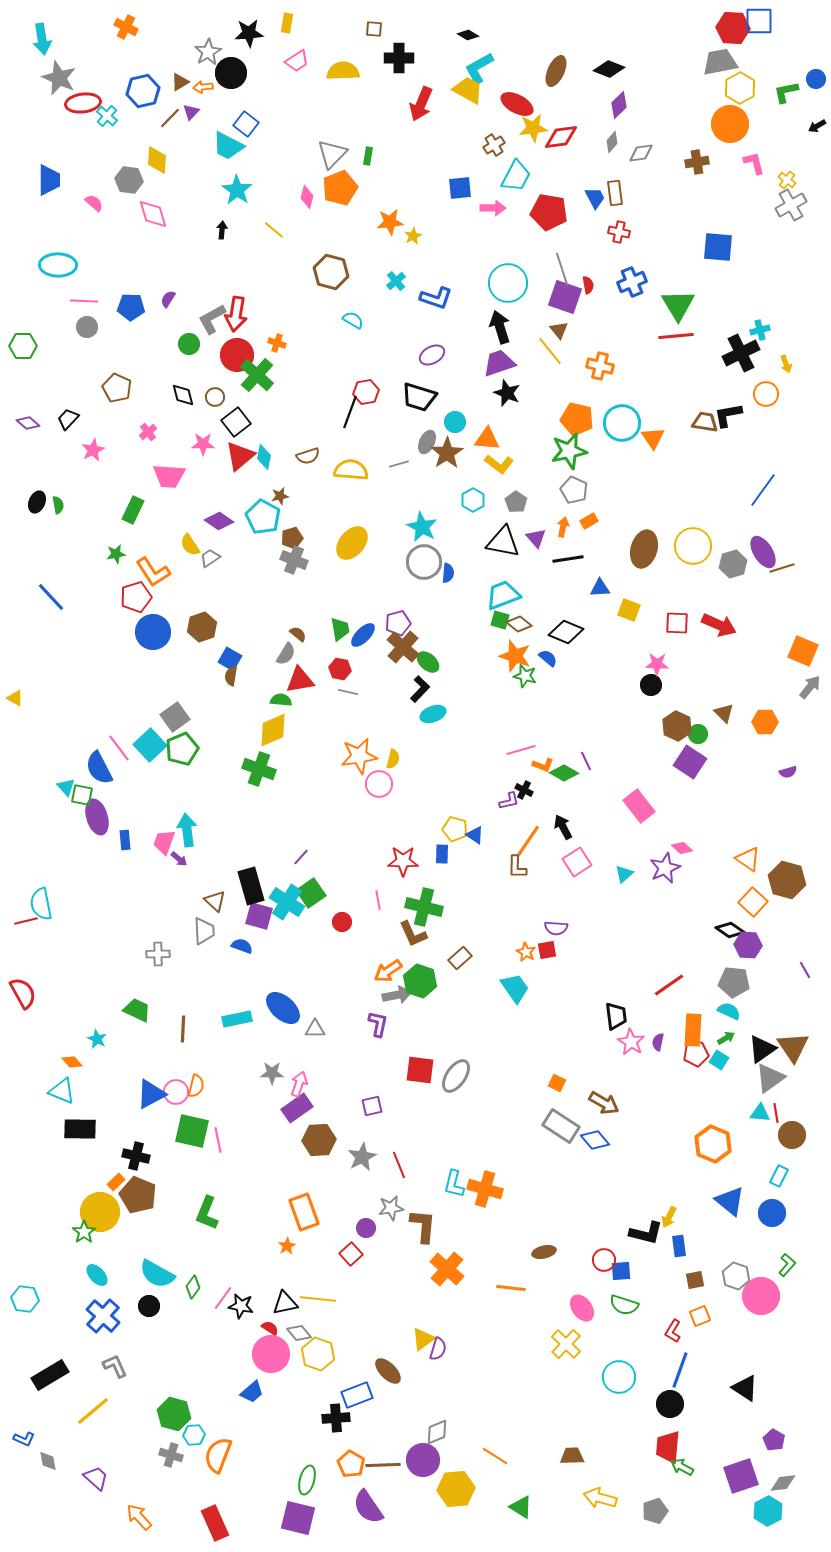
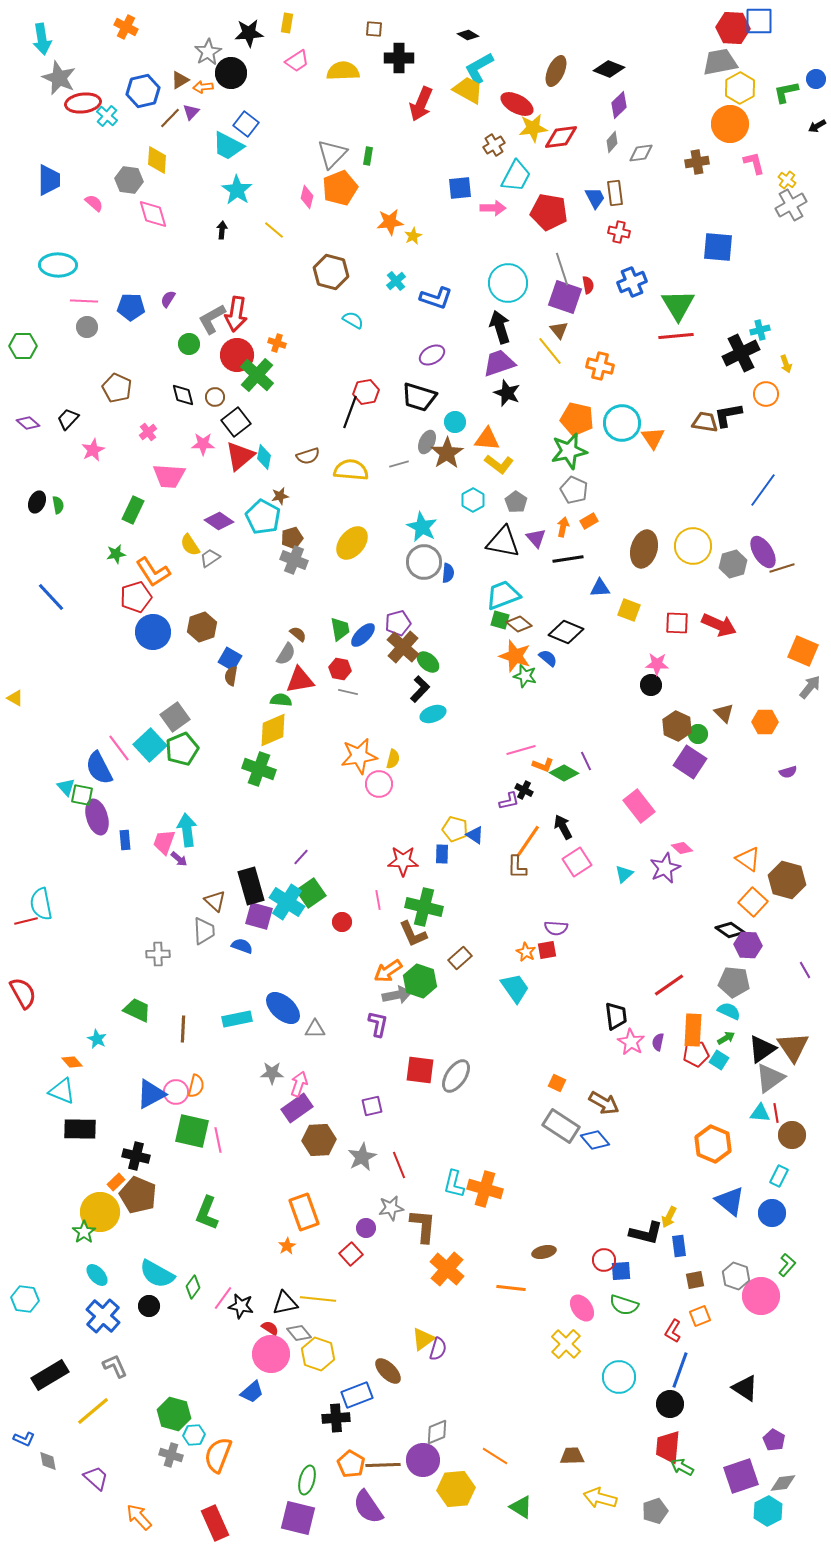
brown triangle at (180, 82): moved 2 px up
